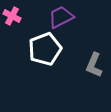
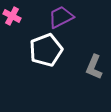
white pentagon: moved 1 px right, 1 px down
gray L-shape: moved 2 px down
